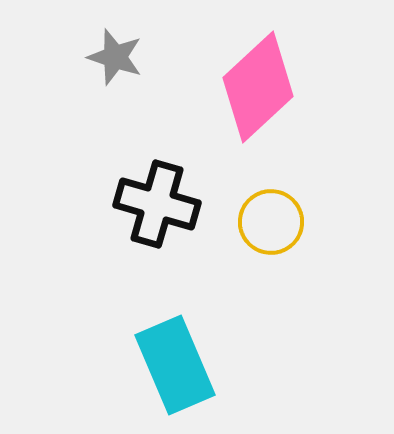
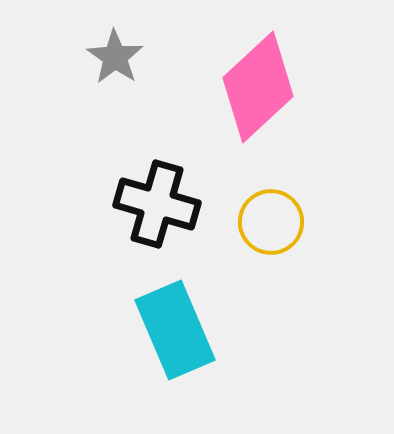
gray star: rotated 16 degrees clockwise
cyan rectangle: moved 35 px up
